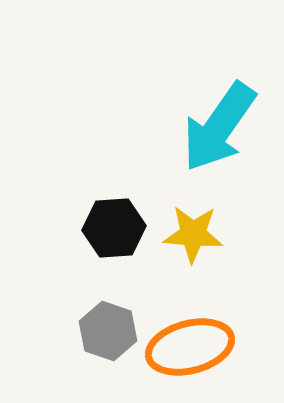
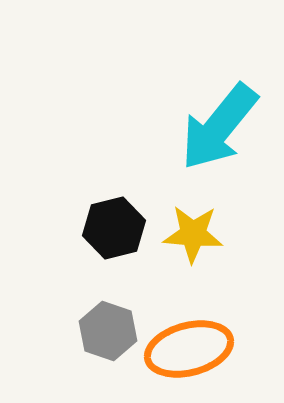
cyan arrow: rotated 4 degrees clockwise
black hexagon: rotated 10 degrees counterclockwise
orange ellipse: moved 1 px left, 2 px down
